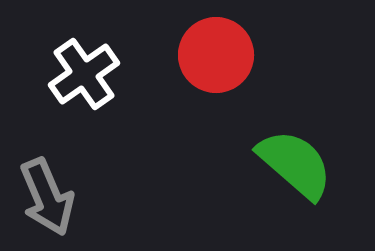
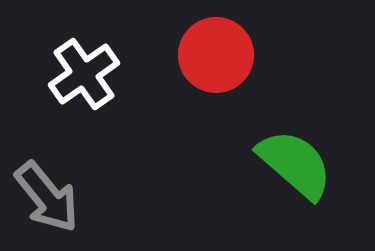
gray arrow: rotated 16 degrees counterclockwise
